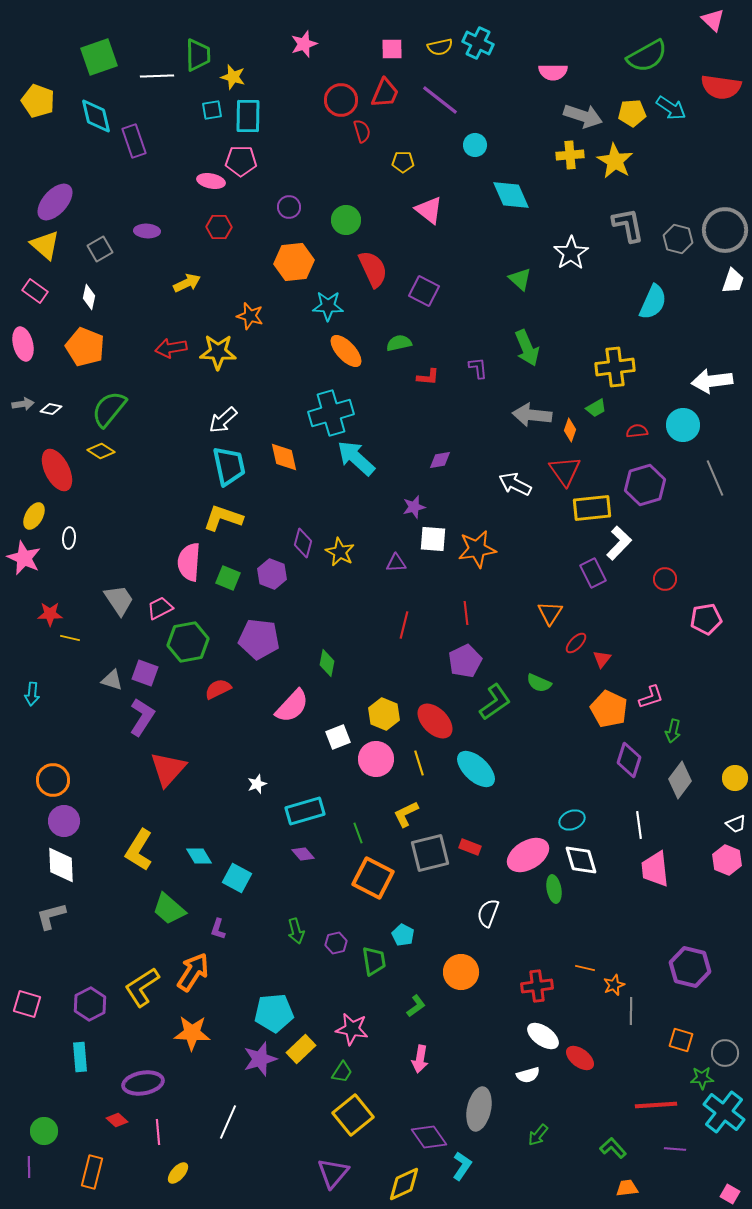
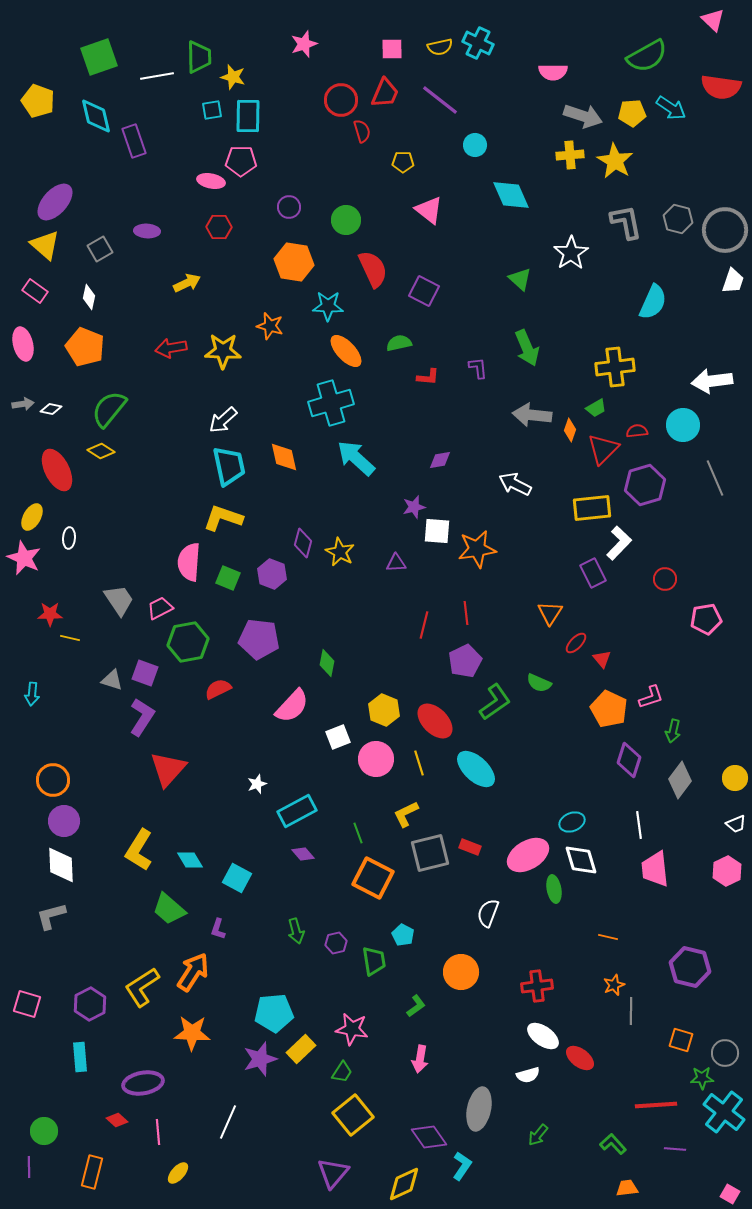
green trapezoid at (198, 55): moved 1 px right, 2 px down
white line at (157, 76): rotated 8 degrees counterclockwise
gray L-shape at (628, 225): moved 2 px left, 3 px up
gray hexagon at (678, 239): moved 20 px up
orange hexagon at (294, 262): rotated 15 degrees clockwise
orange star at (250, 316): moved 20 px right, 10 px down
yellow star at (218, 352): moved 5 px right, 1 px up
cyan cross at (331, 413): moved 10 px up
red triangle at (565, 471): moved 38 px right, 22 px up; rotated 20 degrees clockwise
yellow ellipse at (34, 516): moved 2 px left, 1 px down
white square at (433, 539): moved 4 px right, 8 px up
red line at (404, 625): moved 20 px right
red triangle at (602, 659): rotated 18 degrees counterclockwise
yellow hexagon at (384, 714): moved 4 px up
cyan rectangle at (305, 811): moved 8 px left; rotated 12 degrees counterclockwise
cyan ellipse at (572, 820): moved 2 px down
cyan diamond at (199, 856): moved 9 px left, 4 px down
pink hexagon at (727, 860): moved 11 px down; rotated 12 degrees clockwise
orange line at (585, 968): moved 23 px right, 31 px up
green L-shape at (613, 1148): moved 4 px up
